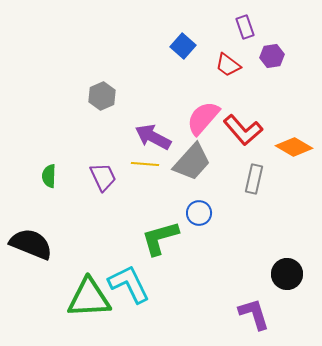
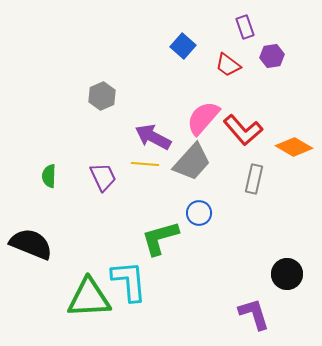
cyan L-shape: moved 3 px up; rotated 21 degrees clockwise
